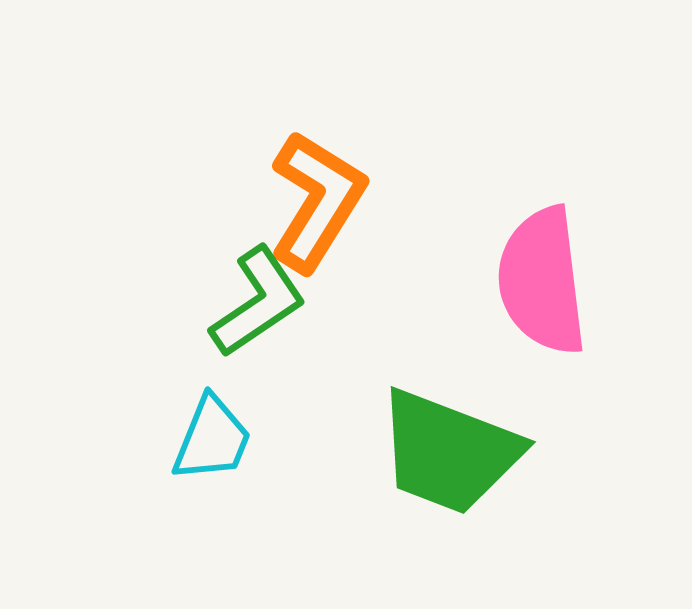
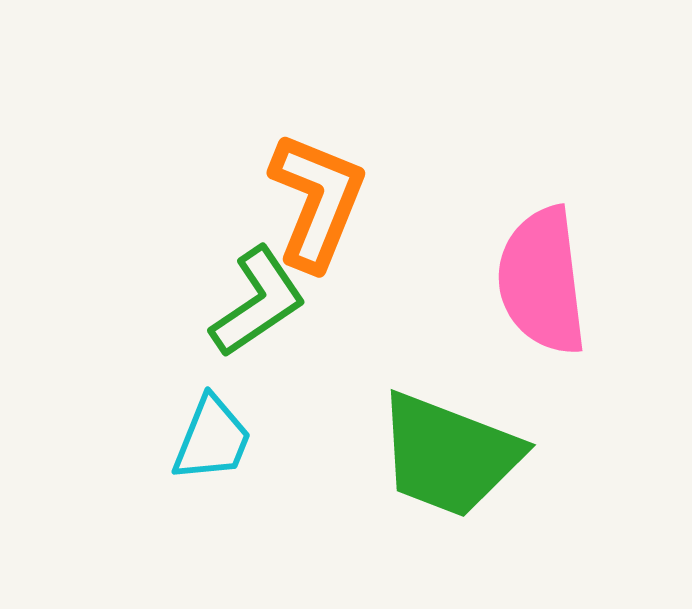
orange L-shape: rotated 10 degrees counterclockwise
green trapezoid: moved 3 px down
